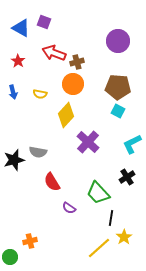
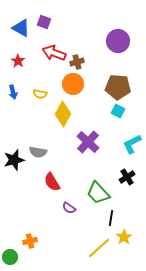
yellow diamond: moved 3 px left, 1 px up; rotated 15 degrees counterclockwise
